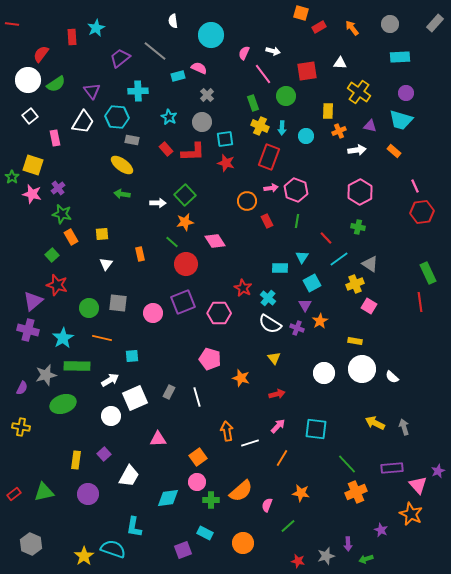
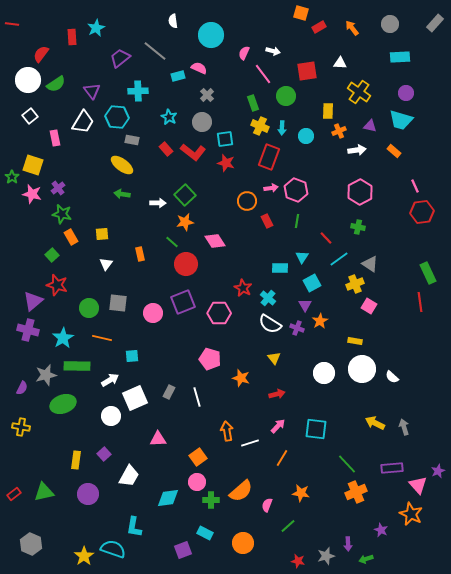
red L-shape at (193, 152): rotated 40 degrees clockwise
